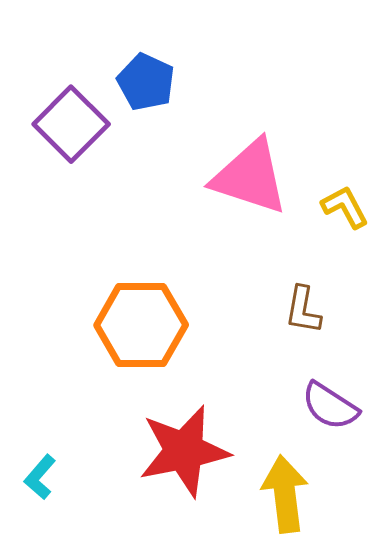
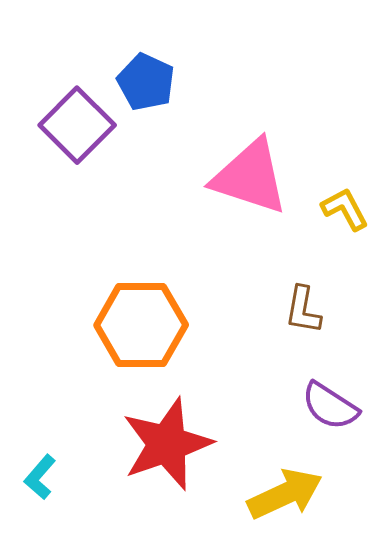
purple square: moved 6 px right, 1 px down
yellow L-shape: moved 2 px down
red star: moved 17 px left, 7 px up; rotated 8 degrees counterclockwise
yellow arrow: rotated 72 degrees clockwise
